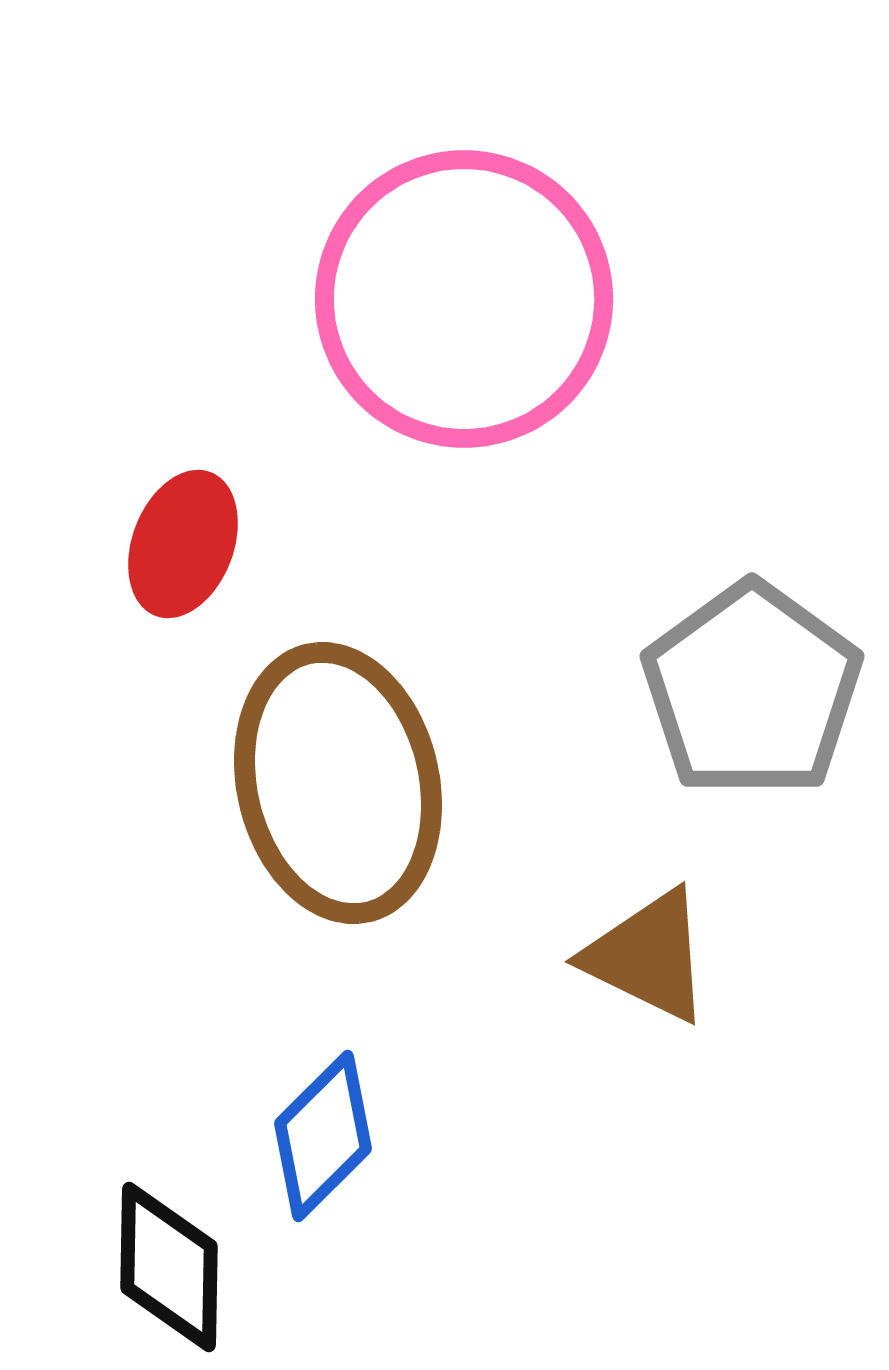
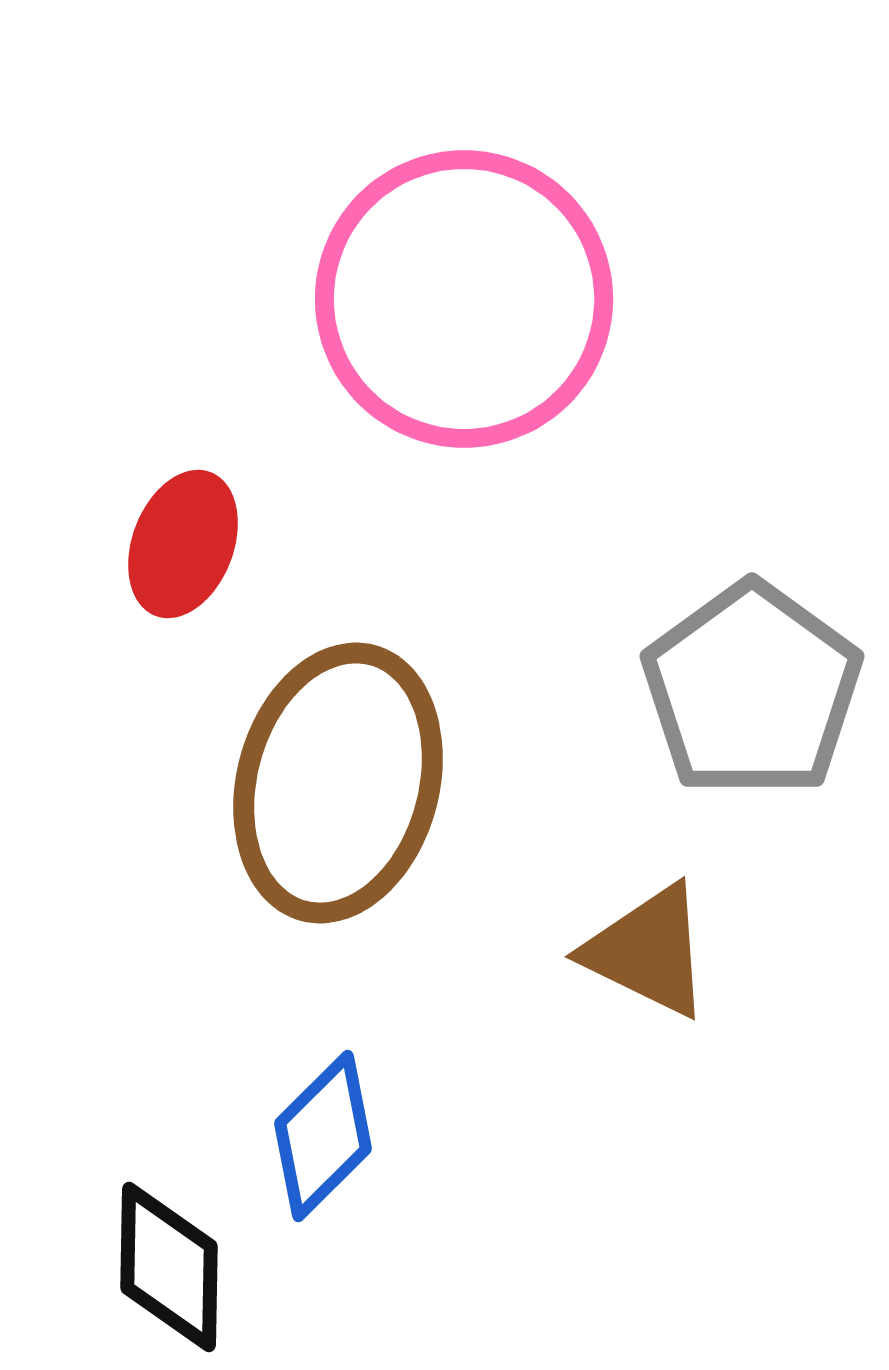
brown ellipse: rotated 28 degrees clockwise
brown triangle: moved 5 px up
